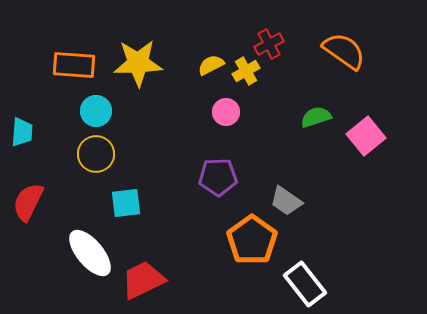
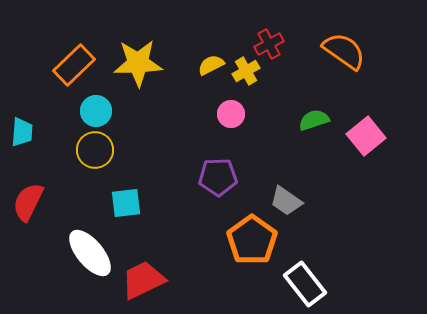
orange rectangle: rotated 48 degrees counterclockwise
pink circle: moved 5 px right, 2 px down
green semicircle: moved 2 px left, 3 px down
yellow circle: moved 1 px left, 4 px up
